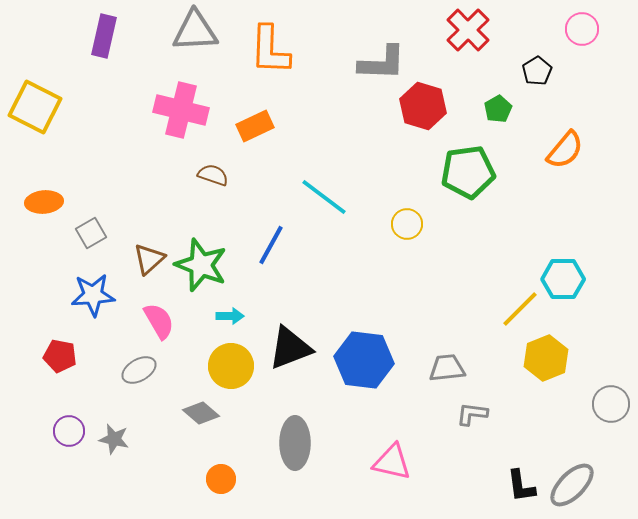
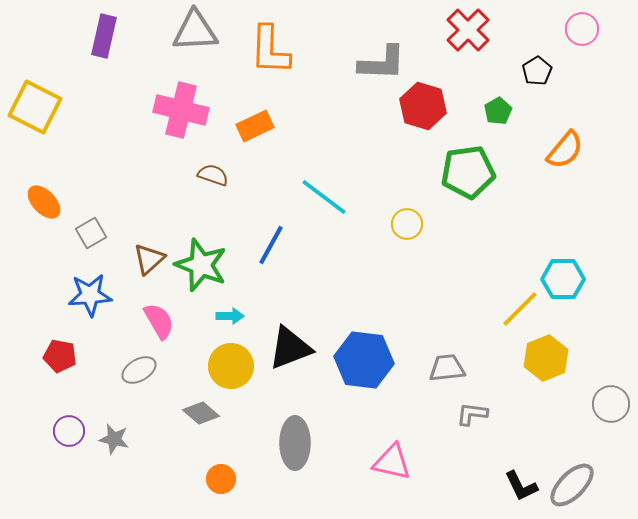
green pentagon at (498, 109): moved 2 px down
orange ellipse at (44, 202): rotated 51 degrees clockwise
blue star at (93, 295): moved 3 px left
black L-shape at (521, 486): rotated 18 degrees counterclockwise
